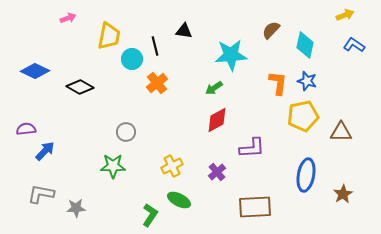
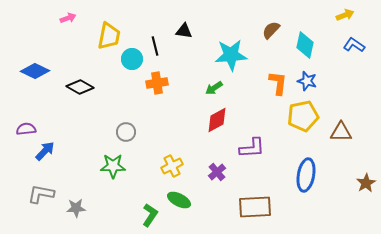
orange cross: rotated 30 degrees clockwise
brown star: moved 23 px right, 11 px up
